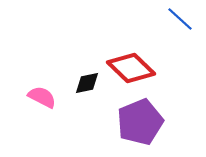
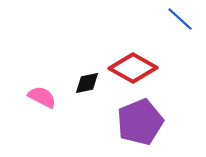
red diamond: moved 2 px right; rotated 15 degrees counterclockwise
